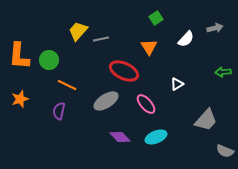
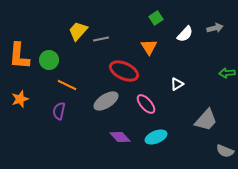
white semicircle: moved 1 px left, 5 px up
green arrow: moved 4 px right, 1 px down
